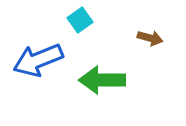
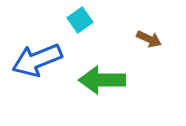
brown arrow: moved 1 px left, 1 px down; rotated 10 degrees clockwise
blue arrow: moved 1 px left
